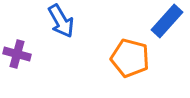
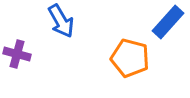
blue rectangle: moved 1 px right, 1 px down
